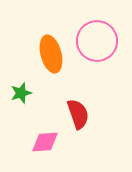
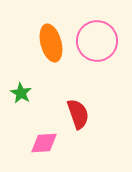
orange ellipse: moved 11 px up
green star: rotated 25 degrees counterclockwise
pink diamond: moved 1 px left, 1 px down
